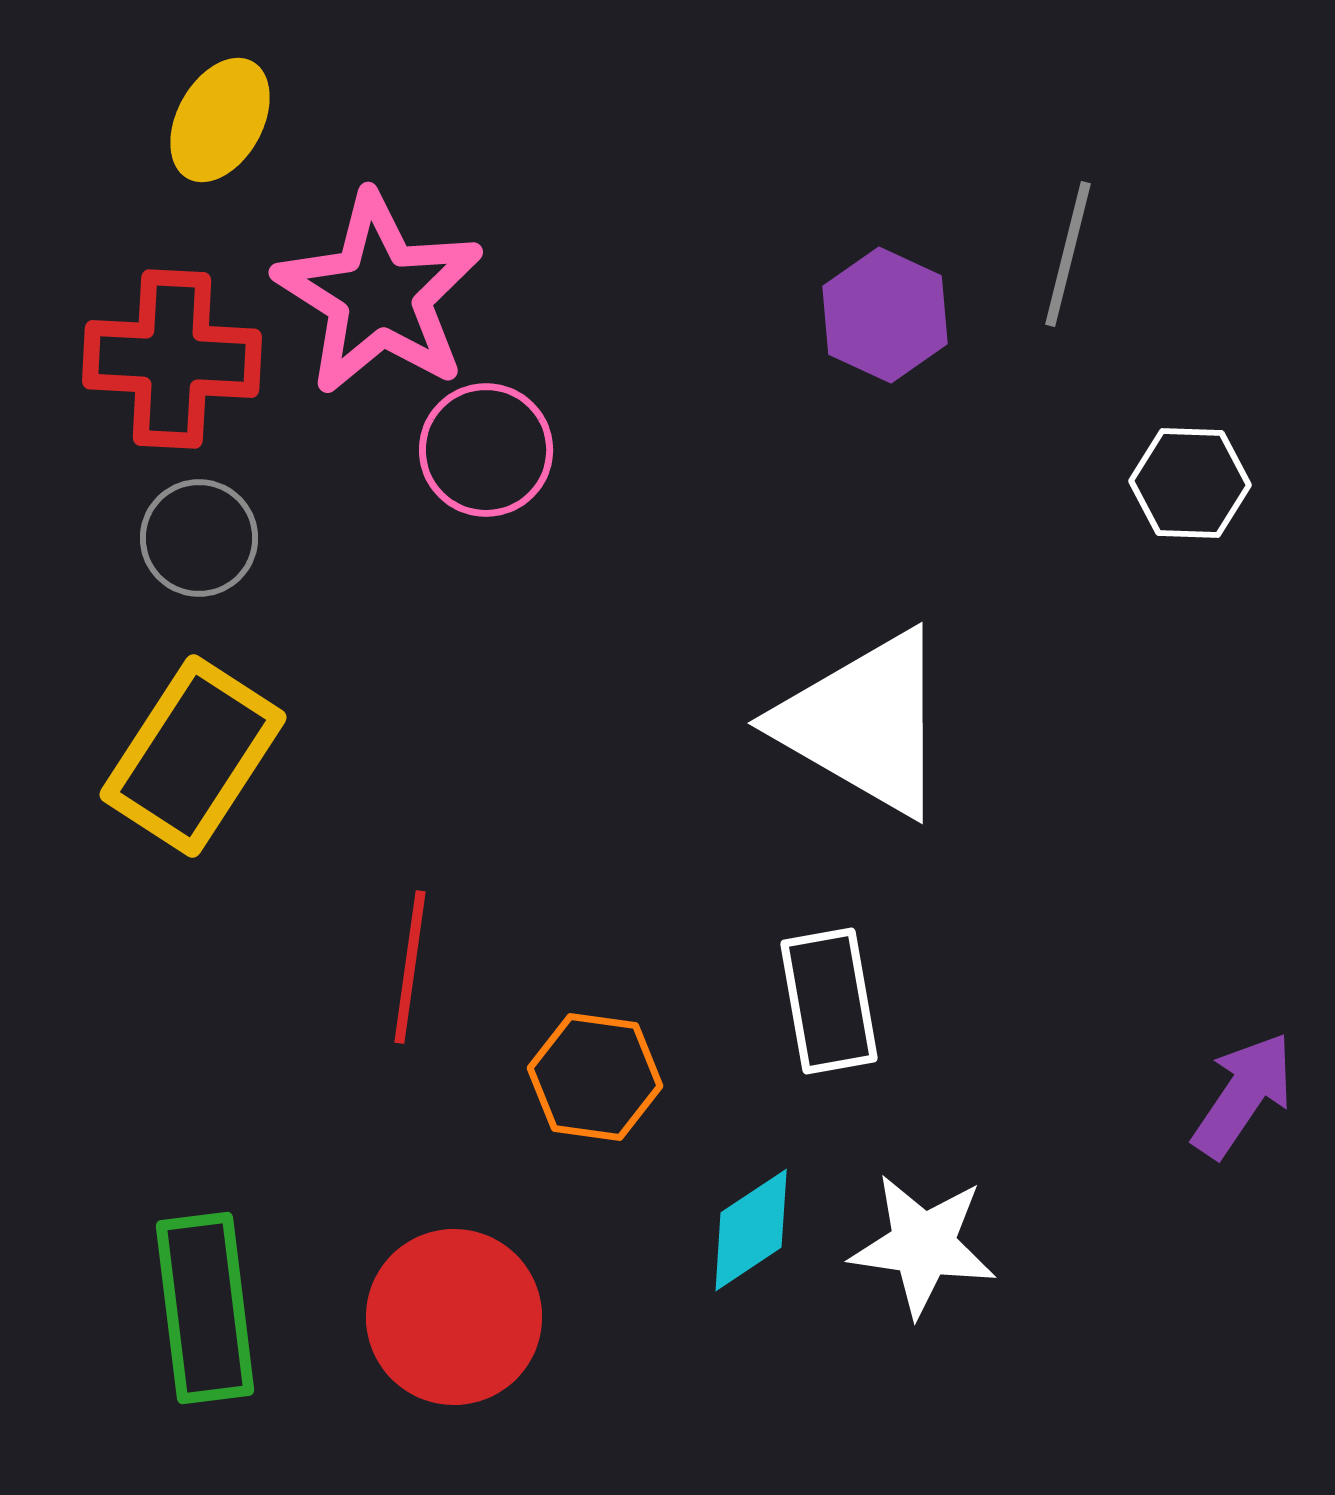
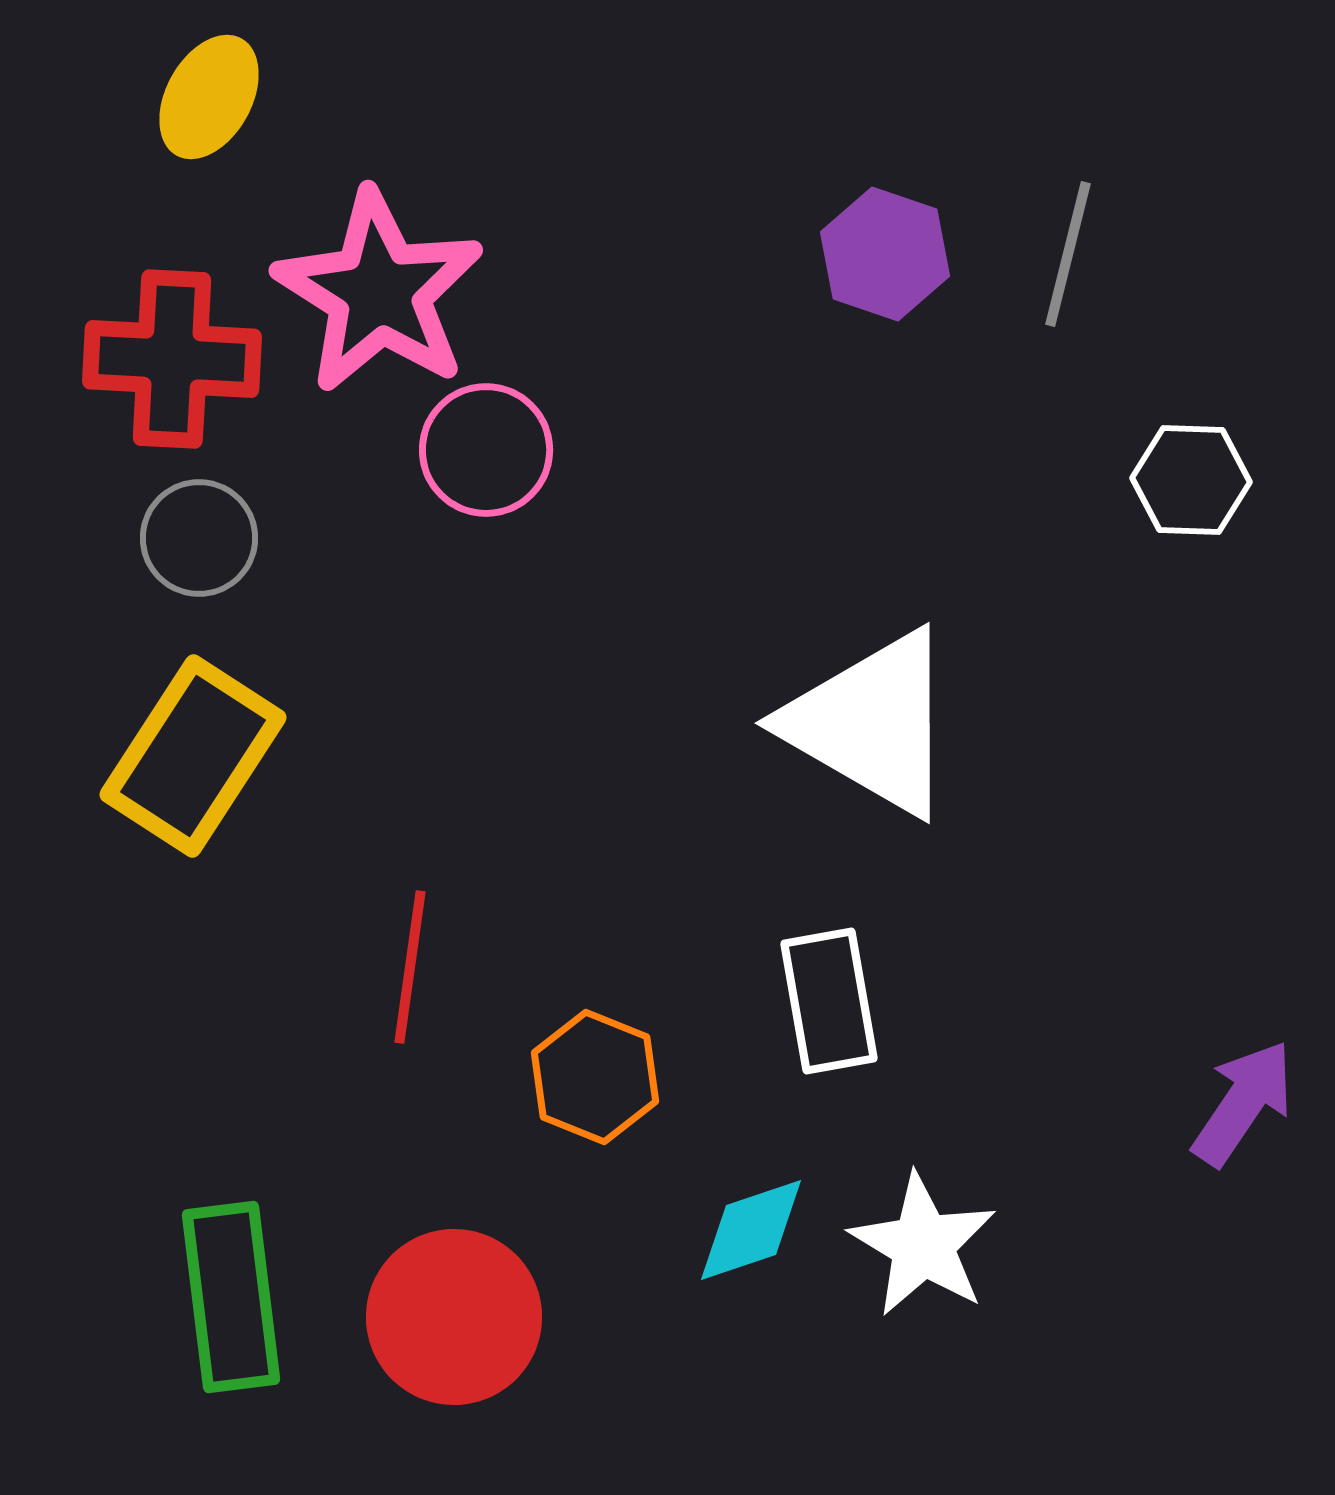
yellow ellipse: moved 11 px left, 23 px up
pink star: moved 2 px up
purple hexagon: moved 61 px up; rotated 6 degrees counterclockwise
white hexagon: moved 1 px right, 3 px up
white triangle: moved 7 px right
orange hexagon: rotated 14 degrees clockwise
purple arrow: moved 8 px down
cyan diamond: rotated 15 degrees clockwise
white star: rotated 23 degrees clockwise
green rectangle: moved 26 px right, 11 px up
